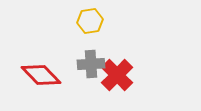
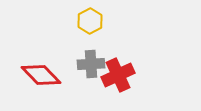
yellow hexagon: rotated 20 degrees counterclockwise
red cross: moved 1 px right; rotated 20 degrees clockwise
